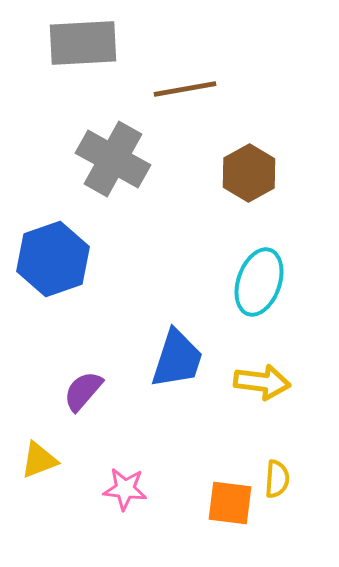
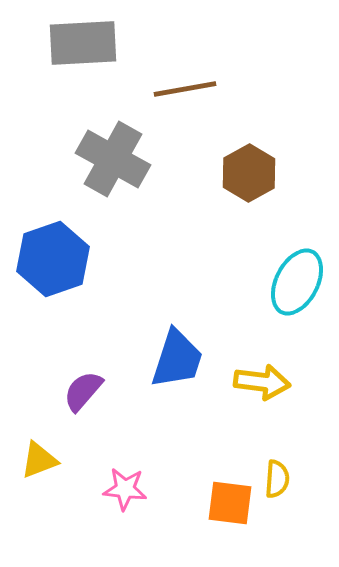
cyan ellipse: moved 38 px right; rotated 8 degrees clockwise
